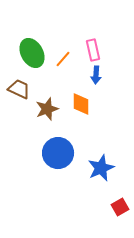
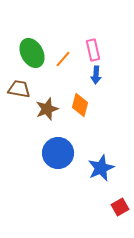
brown trapezoid: rotated 15 degrees counterclockwise
orange diamond: moved 1 px left, 1 px down; rotated 15 degrees clockwise
